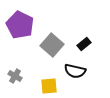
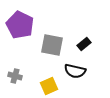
gray square: rotated 30 degrees counterclockwise
gray cross: rotated 16 degrees counterclockwise
yellow square: rotated 18 degrees counterclockwise
